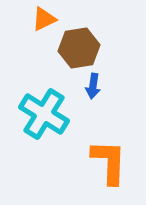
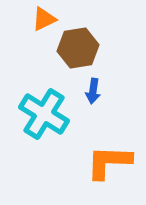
brown hexagon: moved 1 px left
blue arrow: moved 5 px down
orange L-shape: rotated 90 degrees counterclockwise
